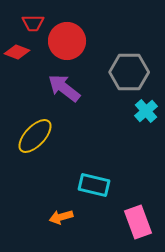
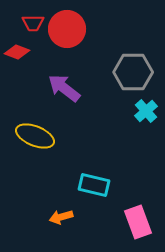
red circle: moved 12 px up
gray hexagon: moved 4 px right
yellow ellipse: rotated 69 degrees clockwise
